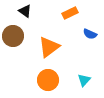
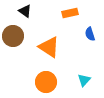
orange rectangle: rotated 14 degrees clockwise
blue semicircle: rotated 48 degrees clockwise
orange triangle: rotated 50 degrees counterclockwise
orange circle: moved 2 px left, 2 px down
